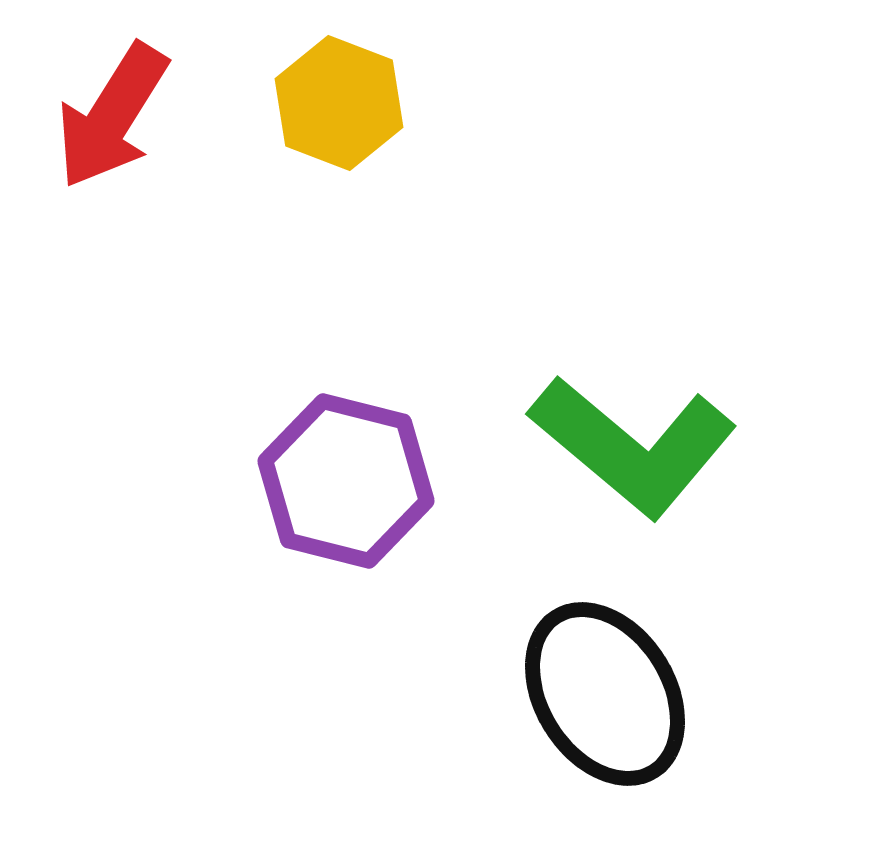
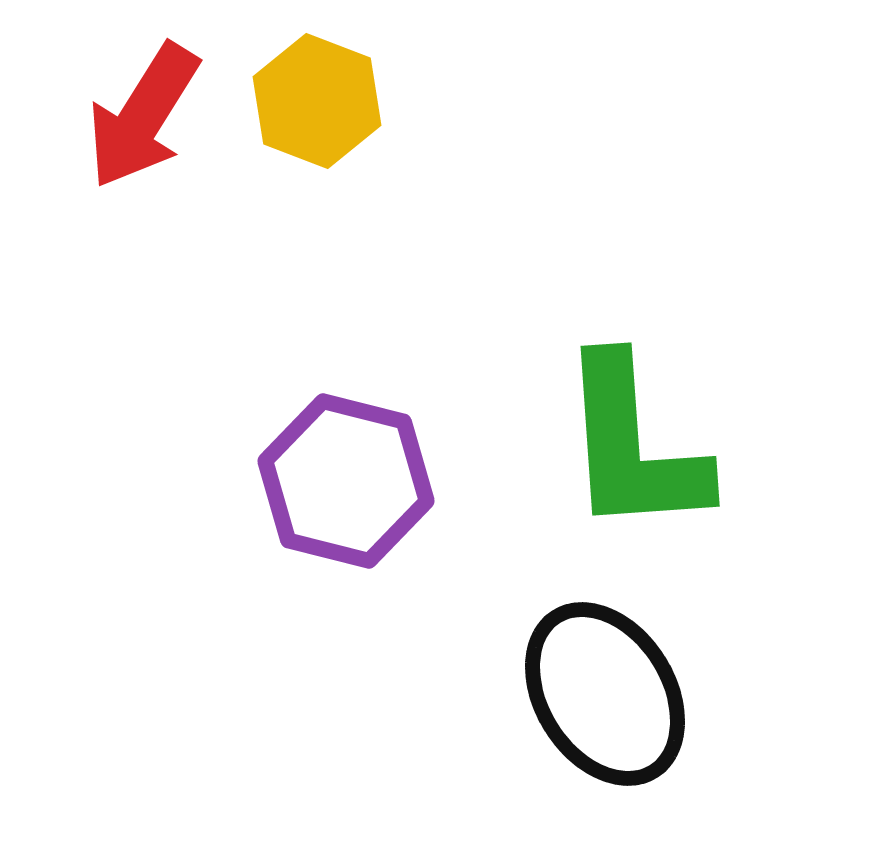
yellow hexagon: moved 22 px left, 2 px up
red arrow: moved 31 px right
green L-shape: rotated 46 degrees clockwise
